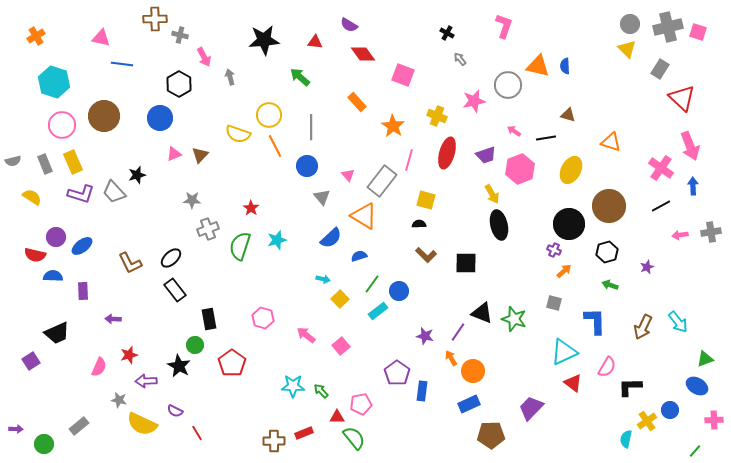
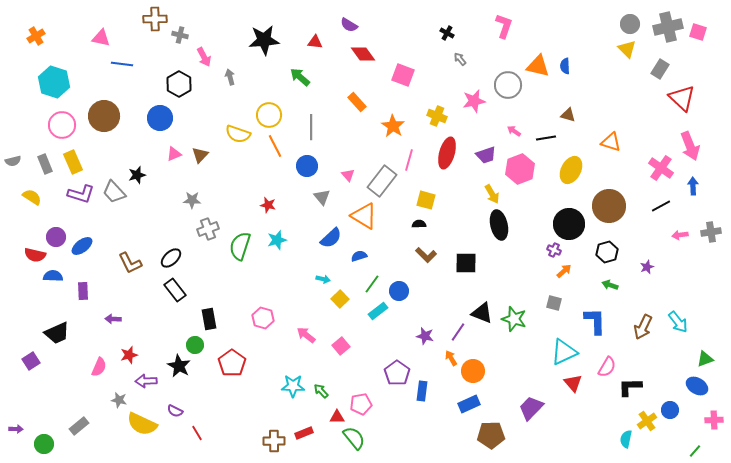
red star at (251, 208): moved 17 px right, 3 px up; rotated 21 degrees counterclockwise
red triangle at (573, 383): rotated 12 degrees clockwise
